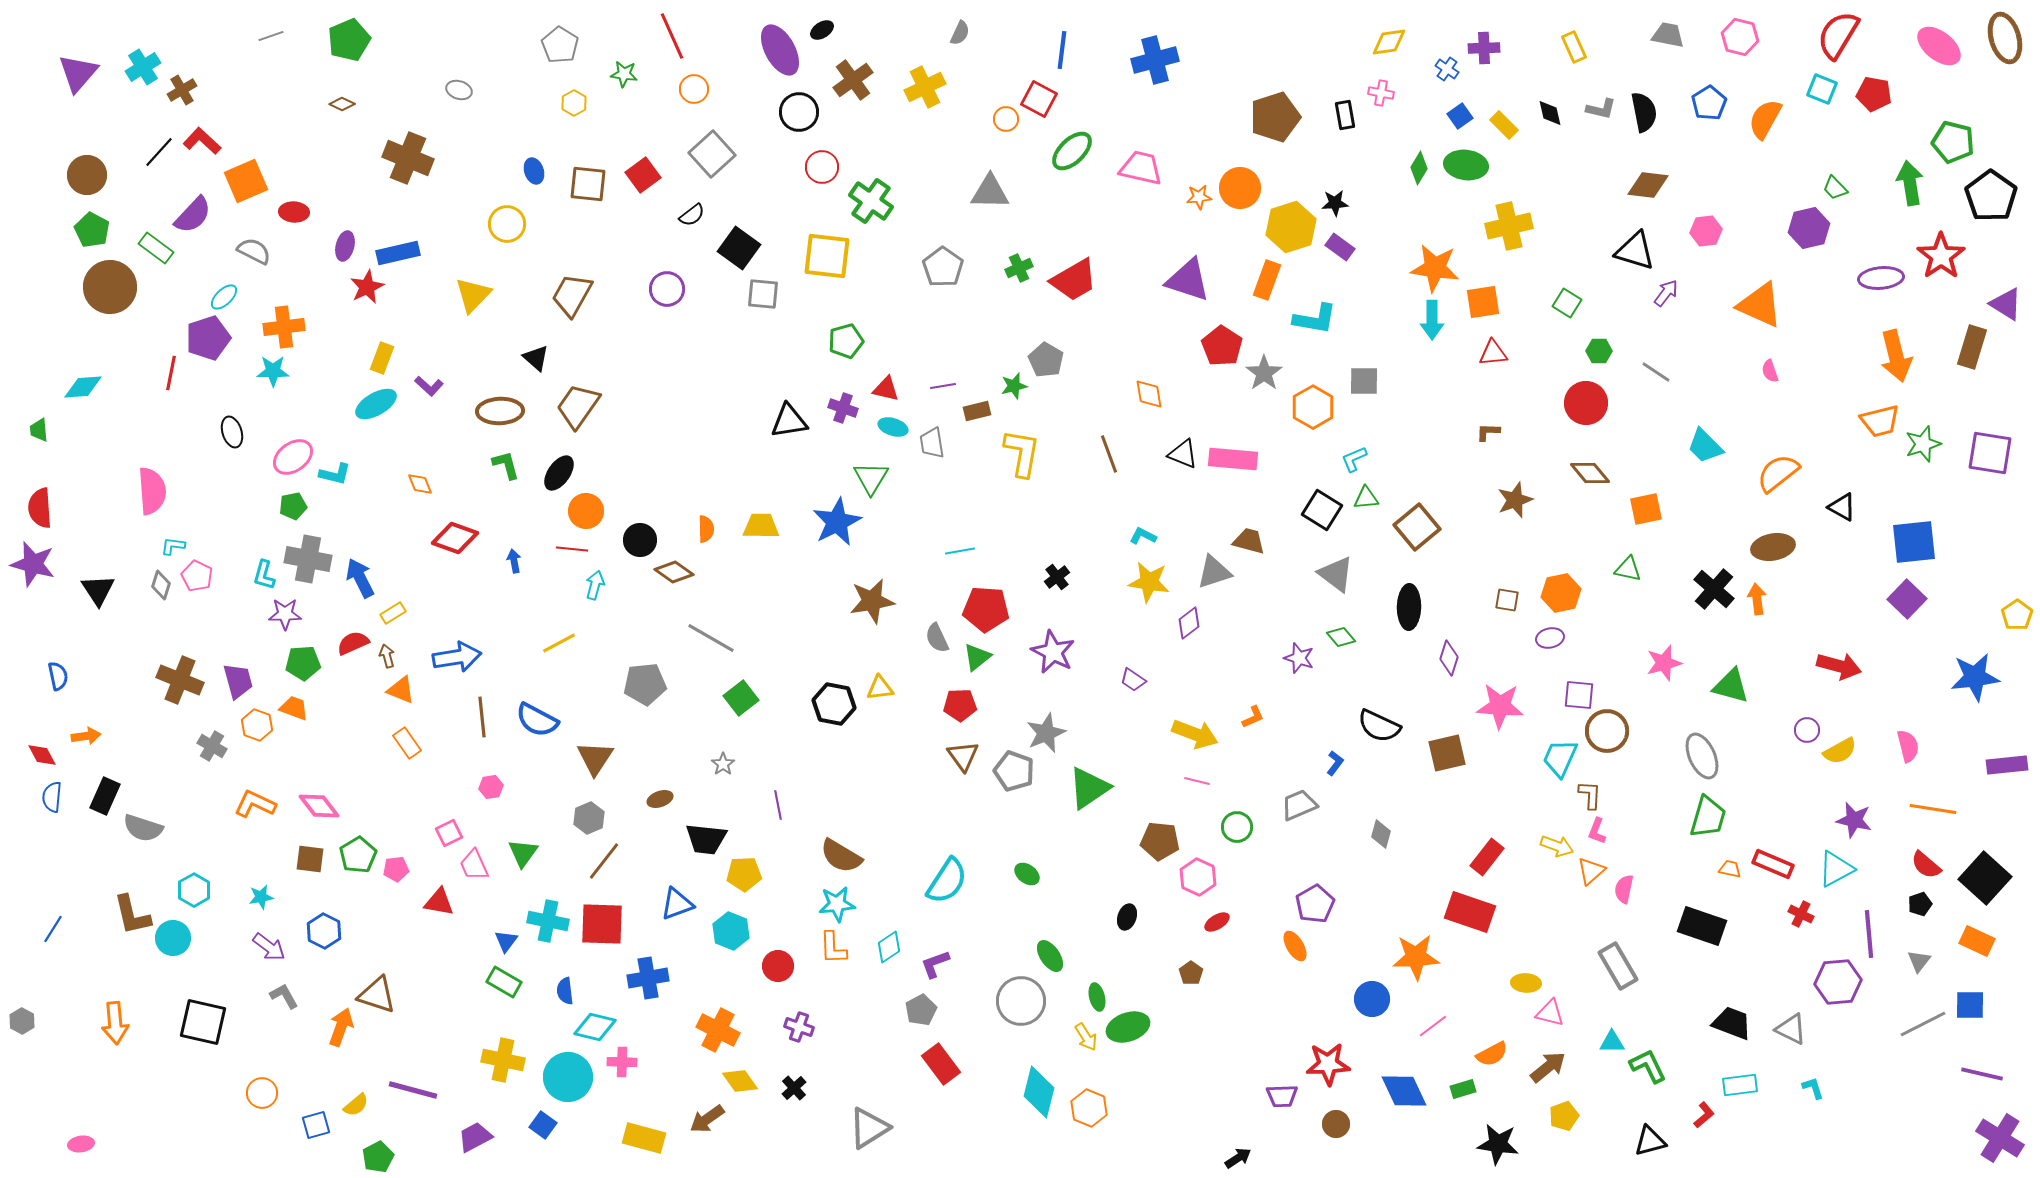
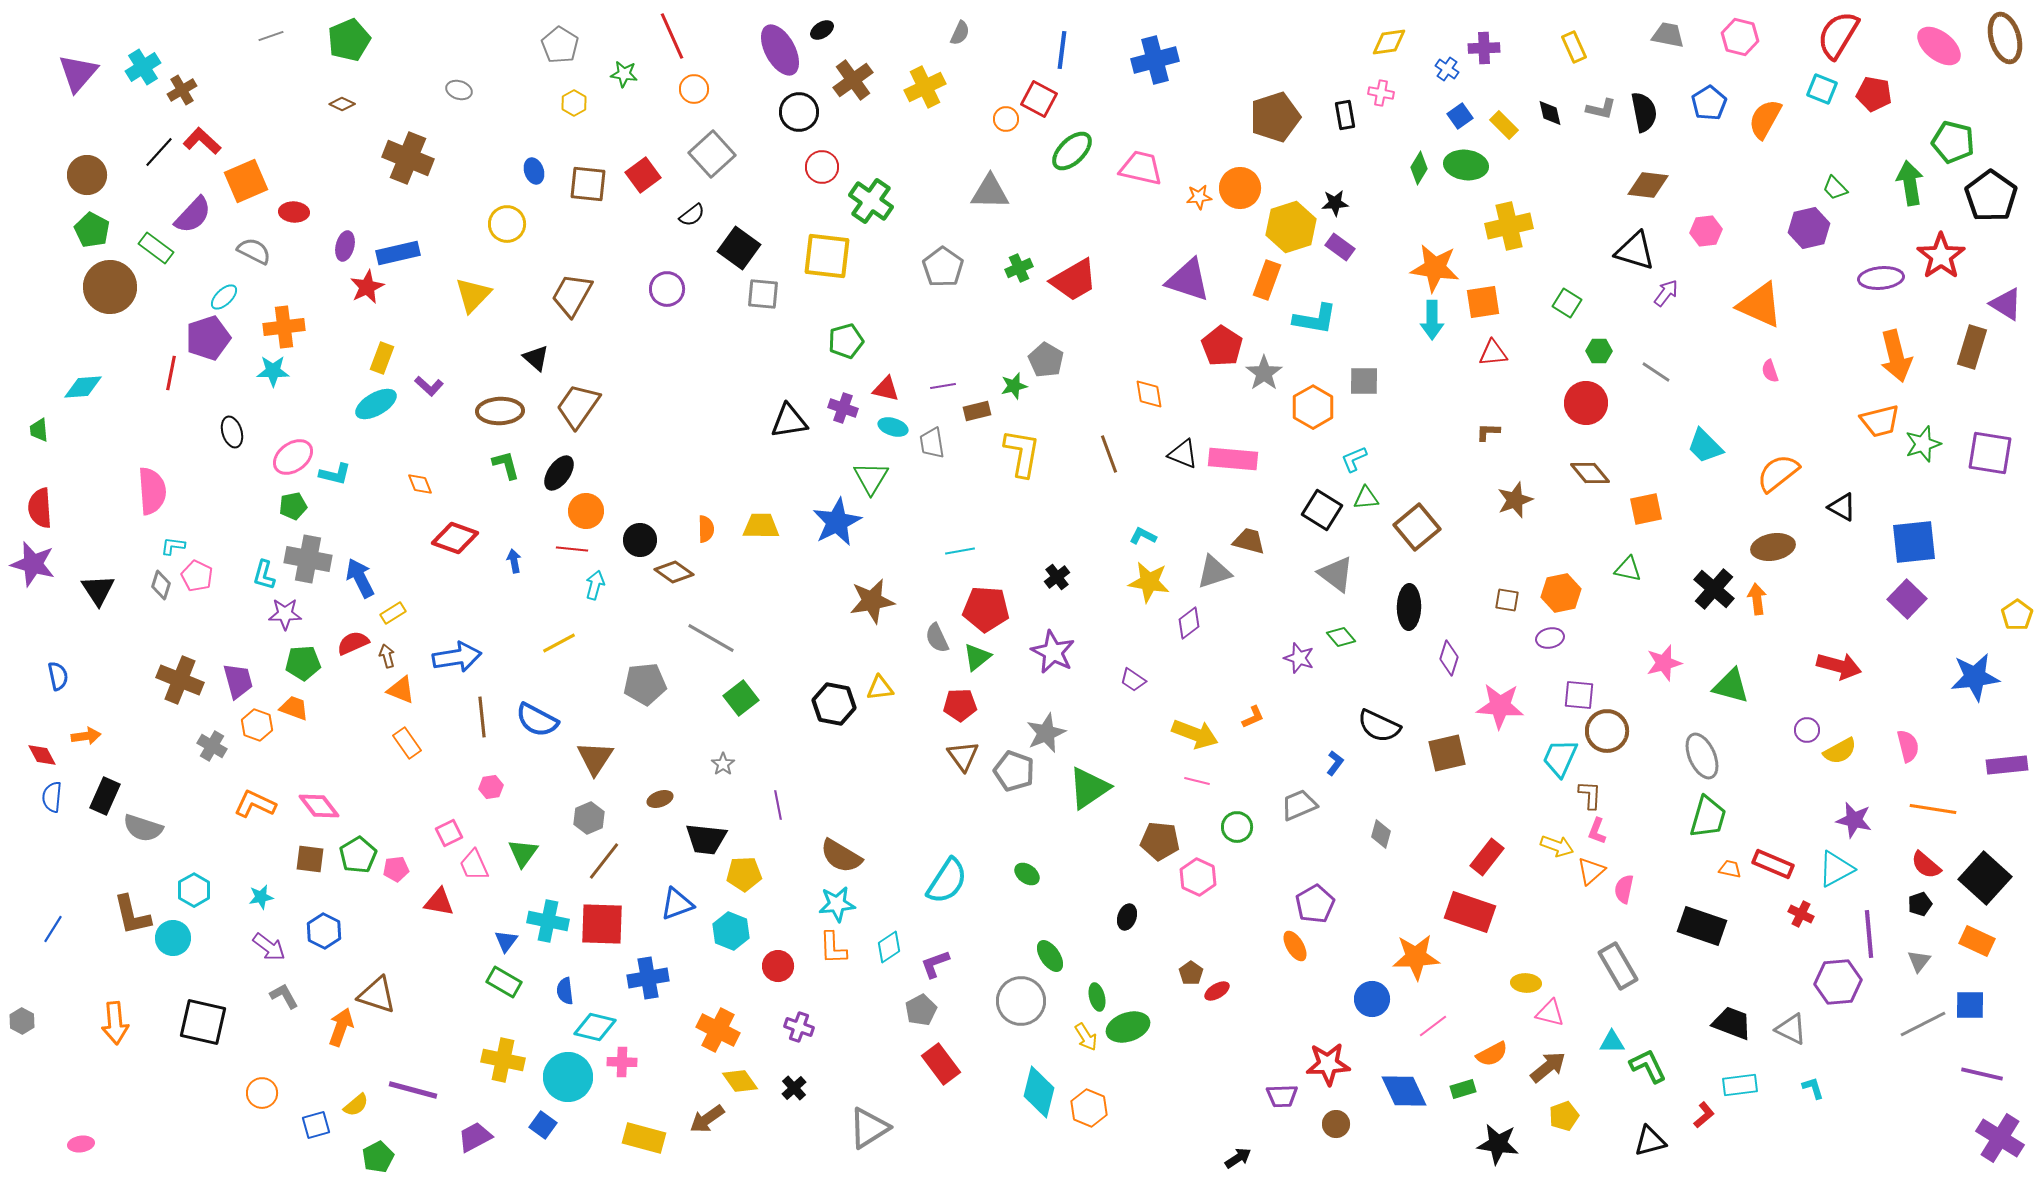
red ellipse at (1217, 922): moved 69 px down
